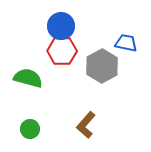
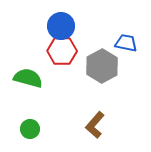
brown L-shape: moved 9 px right
